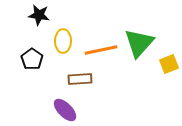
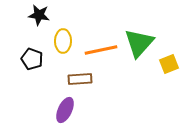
black pentagon: rotated 15 degrees counterclockwise
purple ellipse: rotated 70 degrees clockwise
